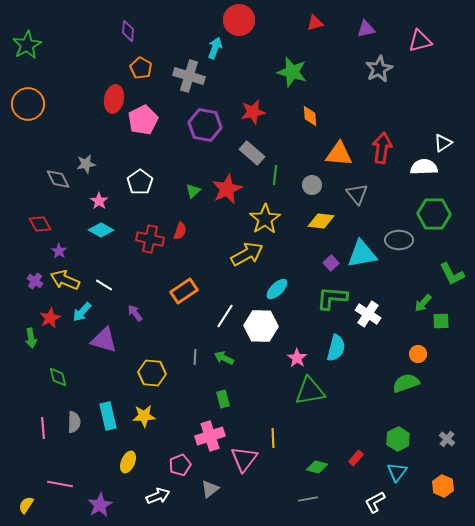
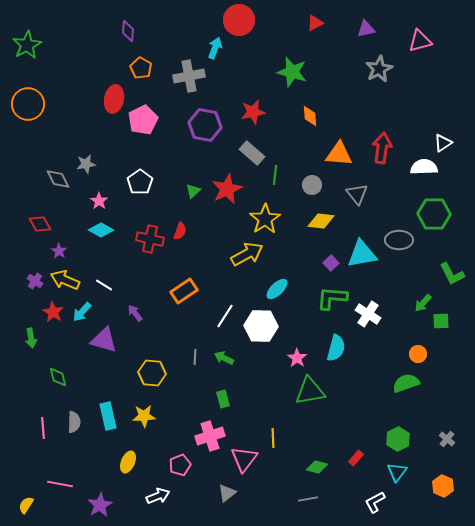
red triangle at (315, 23): rotated 12 degrees counterclockwise
gray cross at (189, 76): rotated 28 degrees counterclockwise
red star at (50, 318): moved 3 px right, 6 px up; rotated 15 degrees counterclockwise
gray triangle at (210, 489): moved 17 px right, 4 px down
